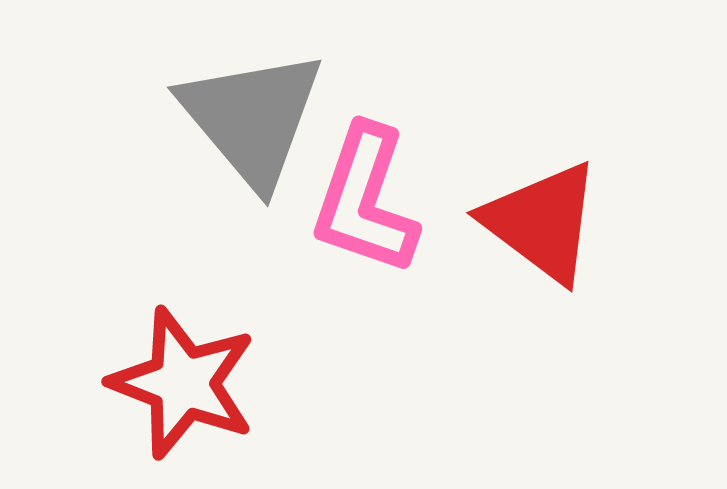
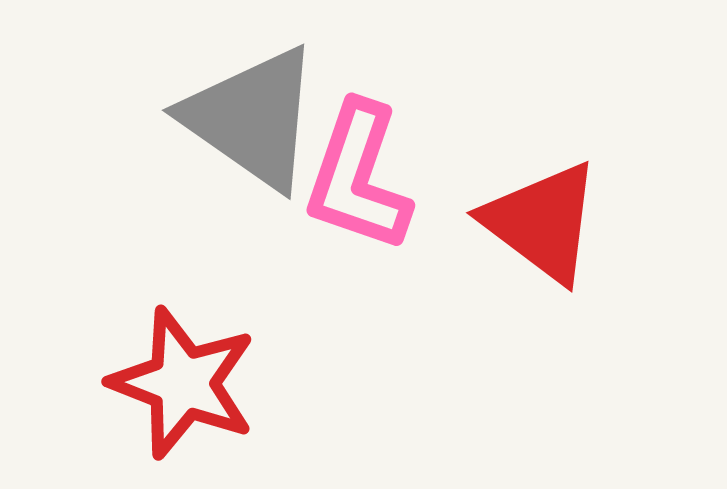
gray triangle: rotated 15 degrees counterclockwise
pink L-shape: moved 7 px left, 23 px up
